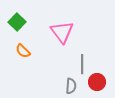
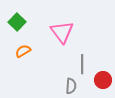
orange semicircle: rotated 105 degrees clockwise
red circle: moved 6 px right, 2 px up
